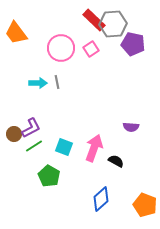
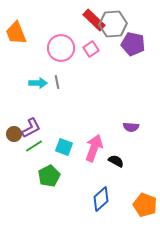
orange trapezoid: rotated 15 degrees clockwise
green pentagon: rotated 15 degrees clockwise
